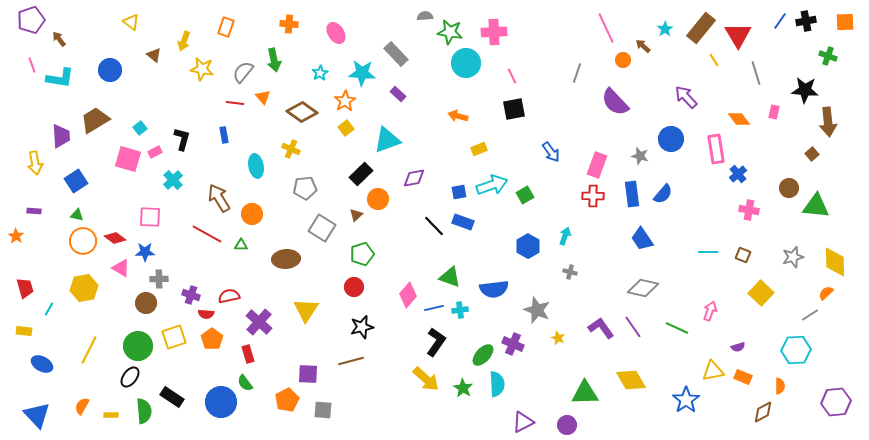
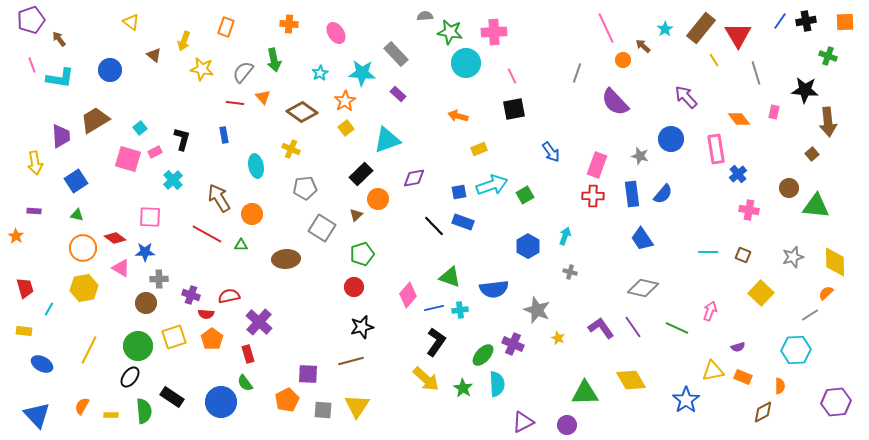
orange circle at (83, 241): moved 7 px down
yellow triangle at (306, 310): moved 51 px right, 96 px down
